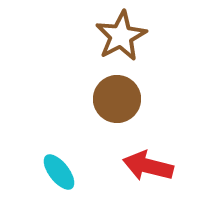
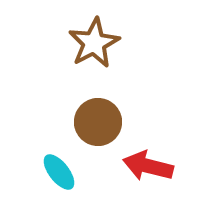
brown star: moved 27 px left, 7 px down
brown circle: moved 19 px left, 23 px down
